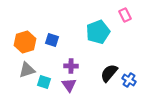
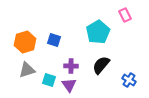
cyan pentagon: rotated 10 degrees counterclockwise
blue square: moved 2 px right
black semicircle: moved 8 px left, 8 px up
cyan square: moved 5 px right, 2 px up
